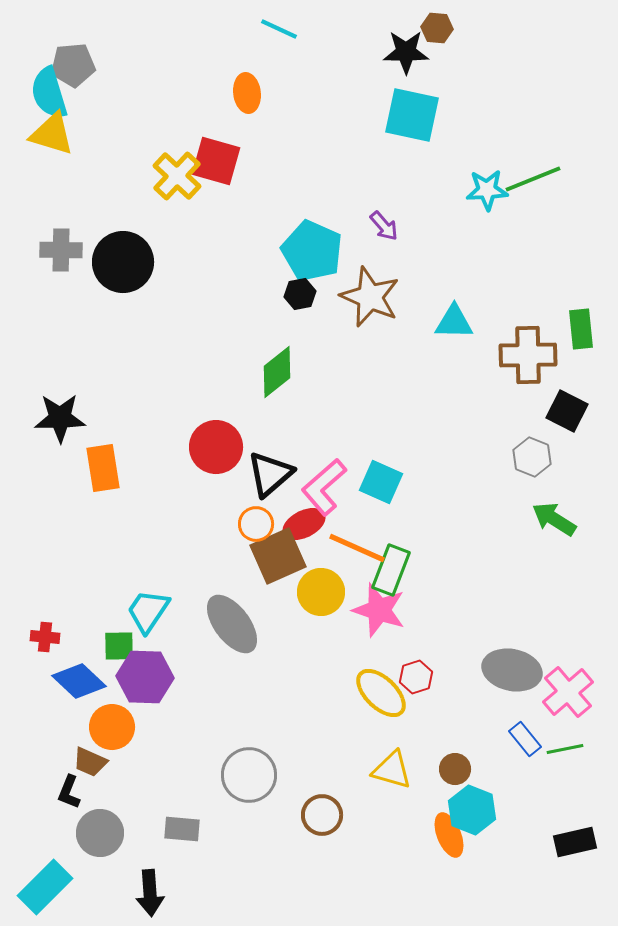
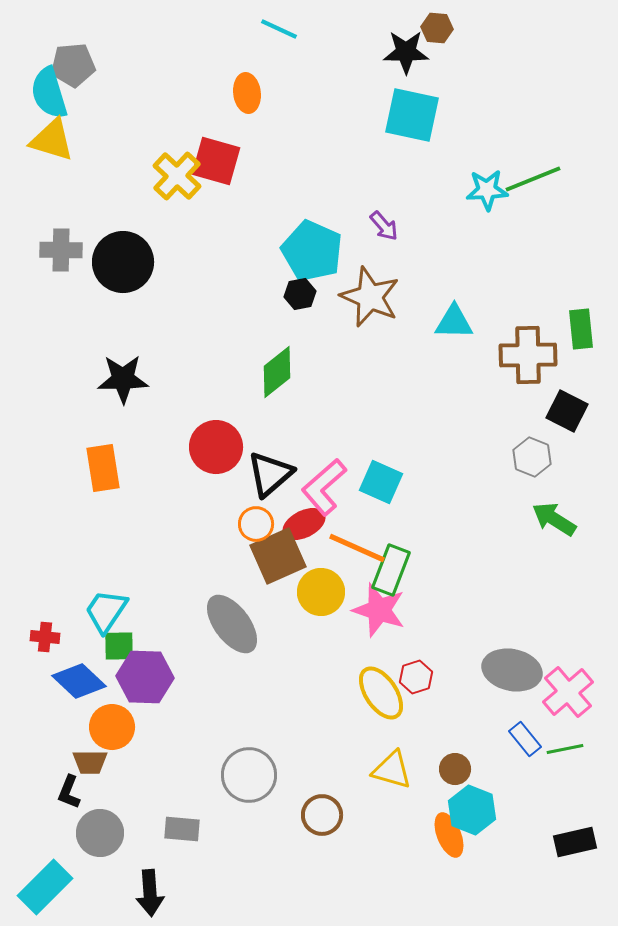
yellow triangle at (52, 134): moved 6 px down
black star at (60, 418): moved 63 px right, 39 px up
cyan trapezoid at (148, 611): moved 42 px left
yellow ellipse at (381, 693): rotated 12 degrees clockwise
brown trapezoid at (90, 762): rotated 24 degrees counterclockwise
